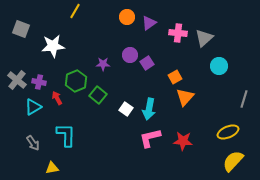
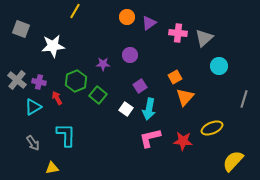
purple square: moved 7 px left, 23 px down
yellow ellipse: moved 16 px left, 4 px up
